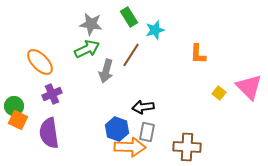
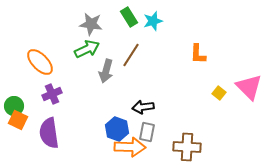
cyan star: moved 2 px left, 9 px up
